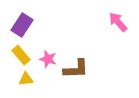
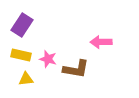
pink arrow: moved 17 px left, 20 px down; rotated 50 degrees counterclockwise
yellow rectangle: rotated 36 degrees counterclockwise
brown L-shape: rotated 12 degrees clockwise
